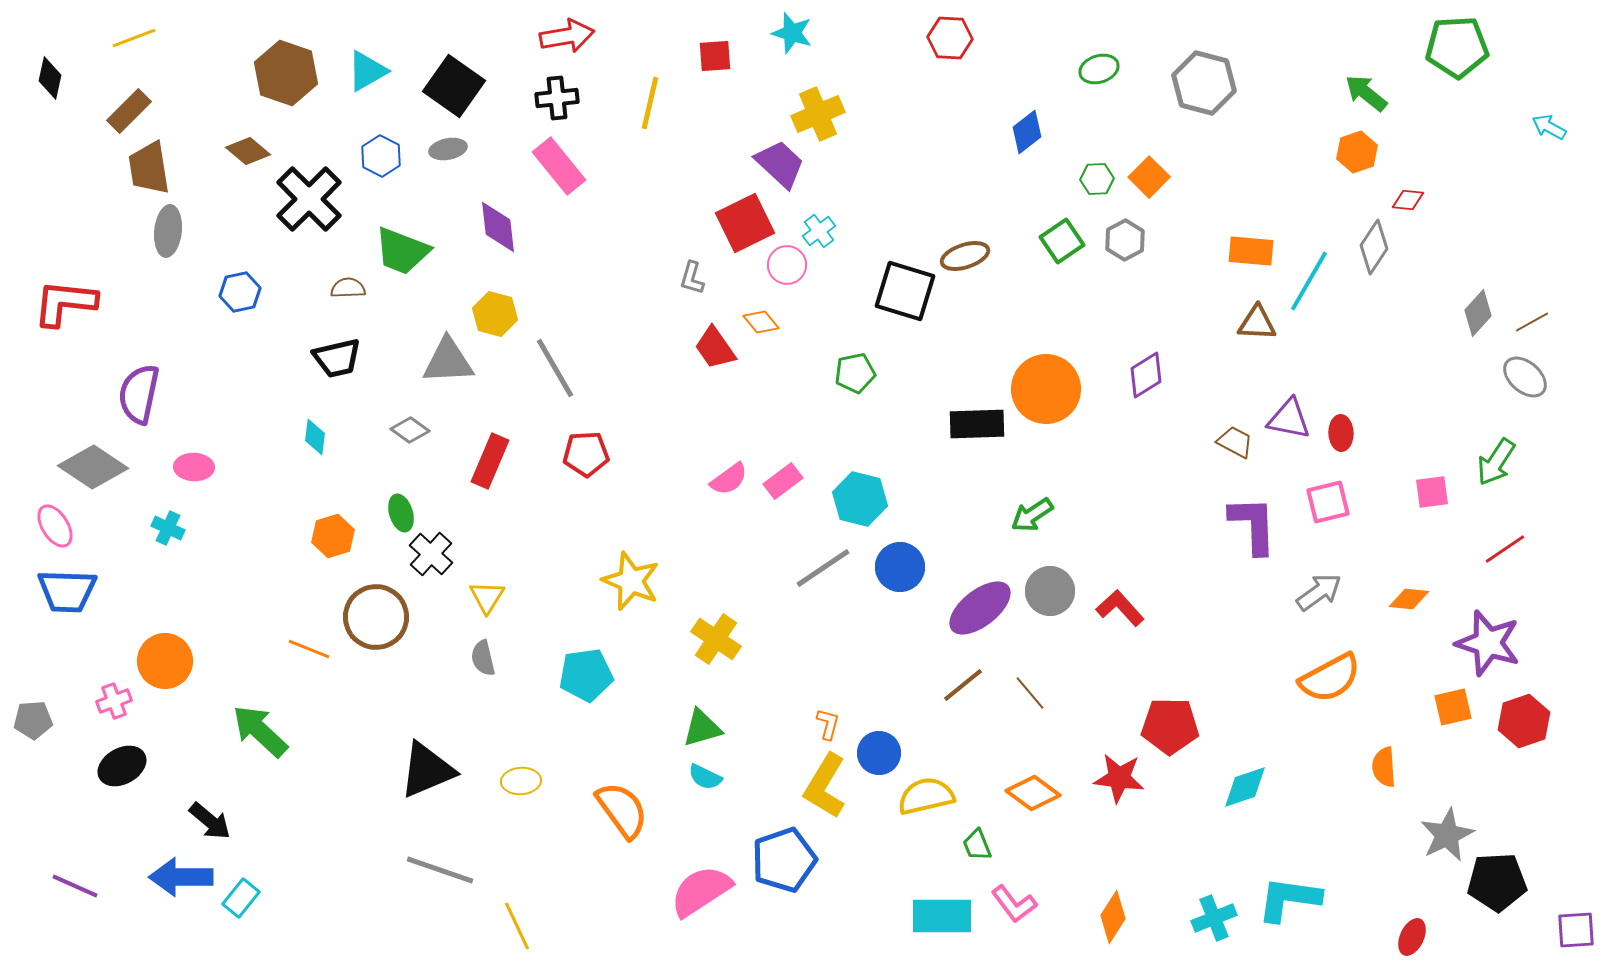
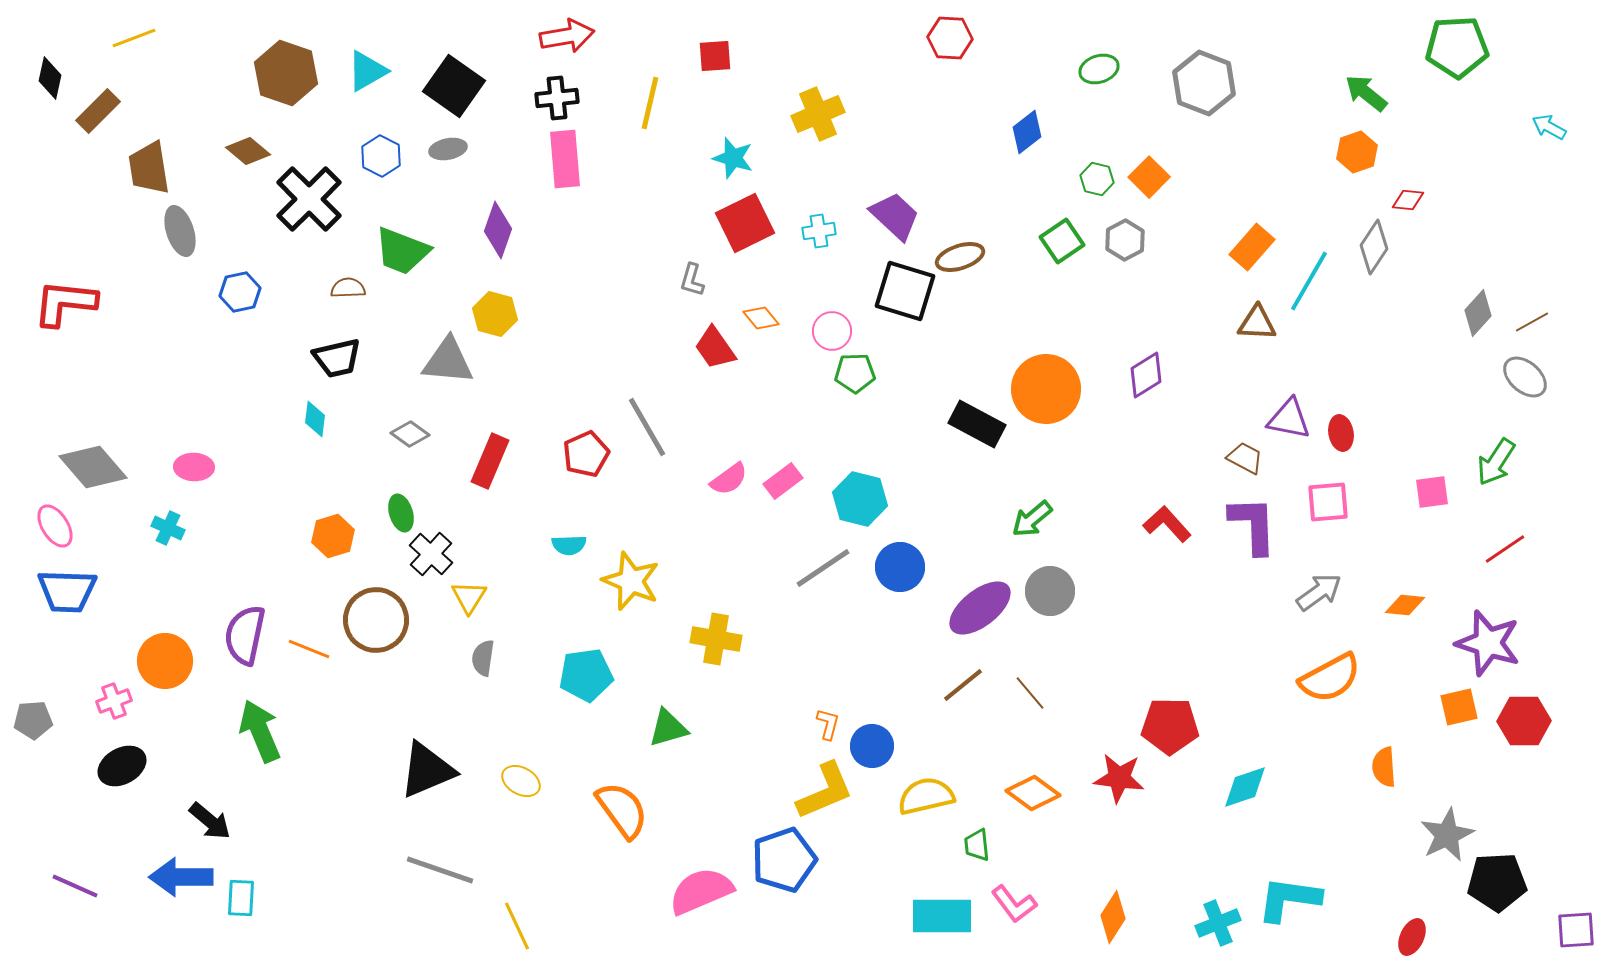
cyan star at (792, 33): moved 59 px left, 125 px down
gray hexagon at (1204, 83): rotated 6 degrees clockwise
brown rectangle at (129, 111): moved 31 px left
purple trapezoid at (780, 164): moved 115 px right, 52 px down
pink rectangle at (559, 166): moved 6 px right, 7 px up; rotated 34 degrees clockwise
green hexagon at (1097, 179): rotated 16 degrees clockwise
purple diamond at (498, 227): moved 3 px down; rotated 26 degrees clockwise
gray ellipse at (168, 231): moved 12 px right; rotated 24 degrees counterclockwise
cyan cross at (819, 231): rotated 28 degrees clockwise
orange rectangle at (1251, 251): moved 1 px right, 4 px up; rotated 54 degrees counterclockwise
brown ellipse at (965, 256): moved 5 px left, 1 px down
pink circle at (787, 265): moved 45 px right, 66 px down
gray L-shape at (692, 278): moved 2 px down
orange diamond at (761, 322): moved 4 px up
gray triangle at (448, 361): rotated 8 degrees clockwise
gray line at (555, 368): moved 92 px right, 59 px down
green pentagon at (855, 373): rotated 9 degrees clockwise
purple semicircle at (139, 394): moved 106 px right, 241 px down
black rectangle at (977, 424): rotated 30 degrees clockwise
gray diamond at (410, 430): moved 4 px down
red ellipse at (1341, 433): rotated 8 degrees counterclockwise
cyan diamond at (315, 437): moved 18 px up
brown trapezoid at (1235, 442): moved 10 px right, 16 px down
red pentagon at (586, 454): rotated 21 degrees counterclockwise
gray diamond at (93, 467): rotated 16 degrees clockwise
pink square at (1328, 502): rotated 9 degrees clockwise
green arrow at (1032, 515): moved 4 px down; rotated 6 degrees counterclockwise
yellow triangle at (487, 597): moved 18 px left
orange diamond at (1409, 599): moved 4 px left, 6 px down
red L-shape at (1120, 608): moved 47 px right, 84 px up
brown circle at (376, 617): moved 3 px down
yellow cross at (716, 639): rotated 24 degrees counterclockwise
gray semicircle at (483, 658): rotated 21 degrees clockwise
orange square at (1453, 707): moved 6 px right
red hexagon at (1524, 721): rotated 18 degrees clockwise
green triangle at (702, 728): moved 34 px left
green arrow at (260, 731): rotated 24 degrees clockwise
blue circle at (879, 753): moved 7 px left, 7 px up
cyan semicircle at (705, 777): moved 136 px left, 232 px up; rotated 28 degrees counterclockwise
yellow ellipse at (521, 781): rotated 33 degrees clockwise
yellow L-shape at (825, 786): moved 5 px down; rotated 144 degrees counterclockwise
green trapezoid at (977, 845): rotated 16 degrees clockwise
pink semicircle at (701, 891): rotated 10 degrees clockwise
cyan rectangle at (241, 898): rotated 36 degrees counterclockwise
cyan cross at (1214, 918): moved 4 px right, 5 px down
